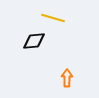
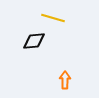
orange arrow: moved 2 px left, 2 px down
